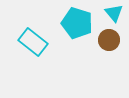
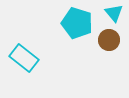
cyan rectangle: moved 9 px left, 16 px down
